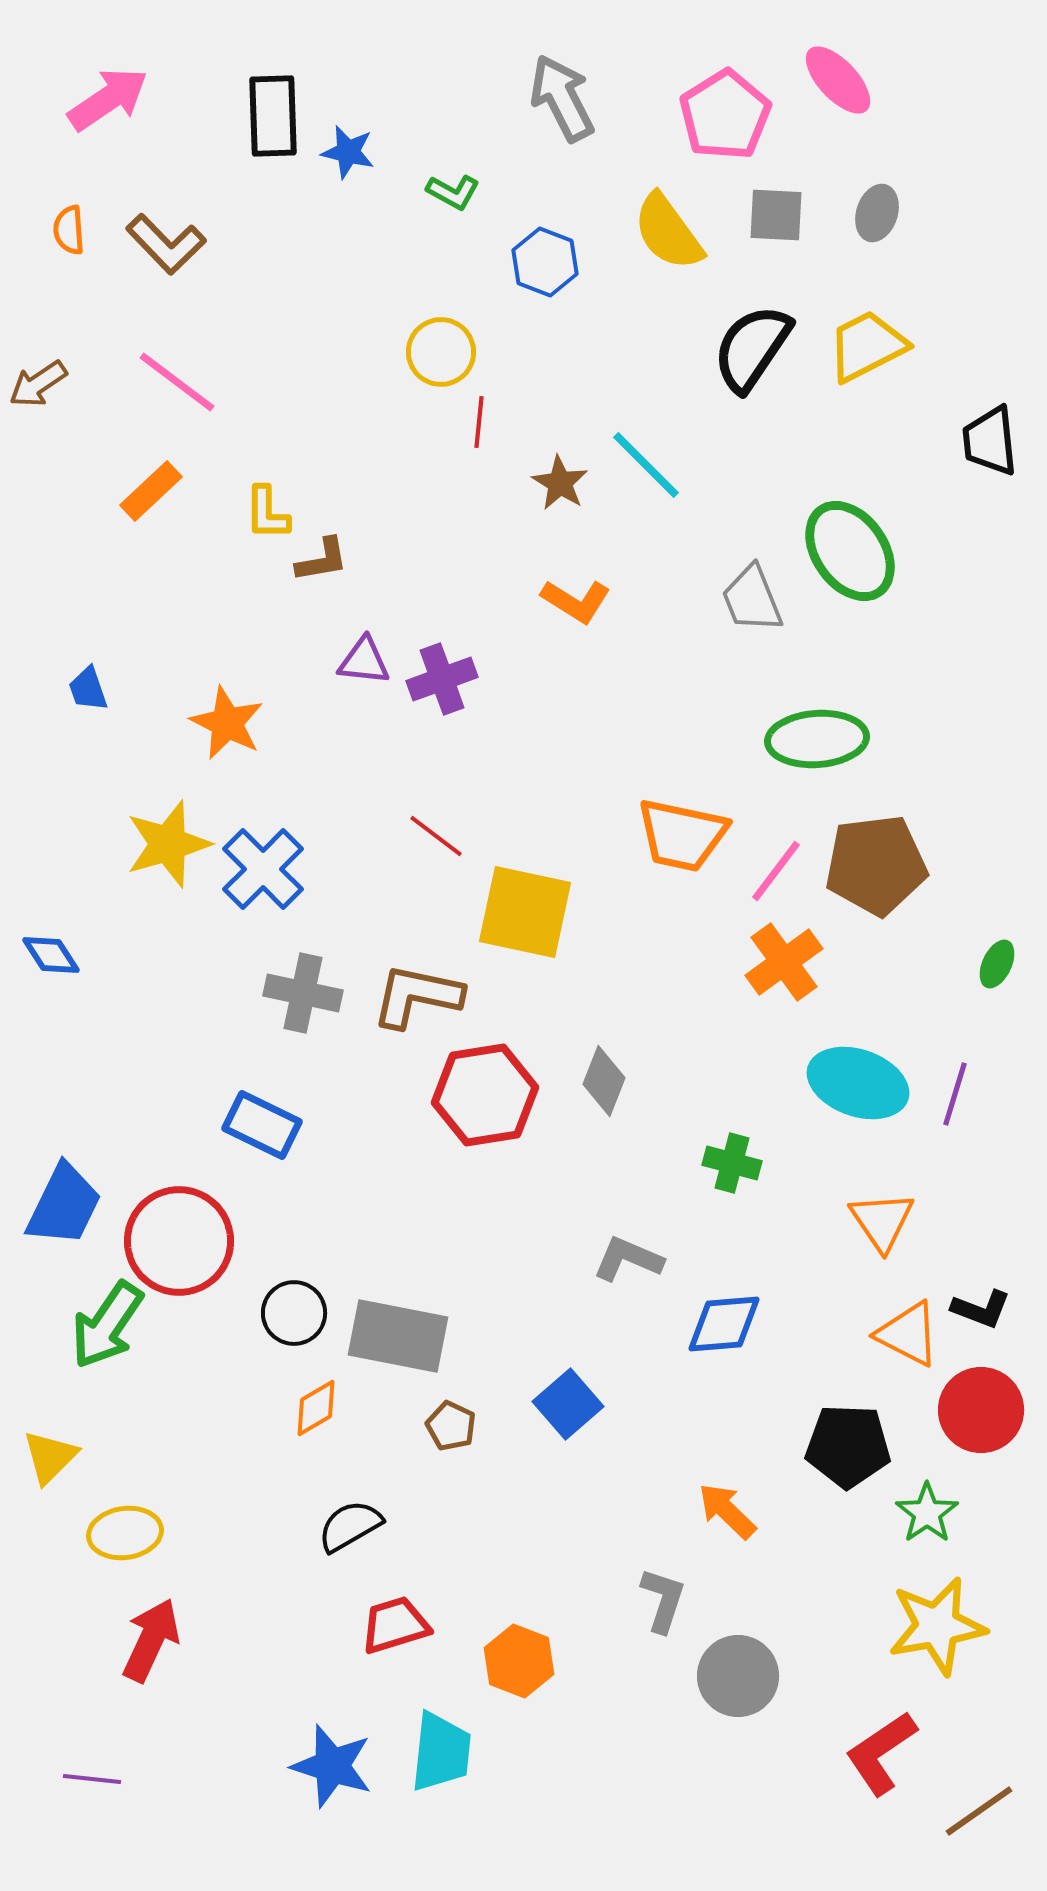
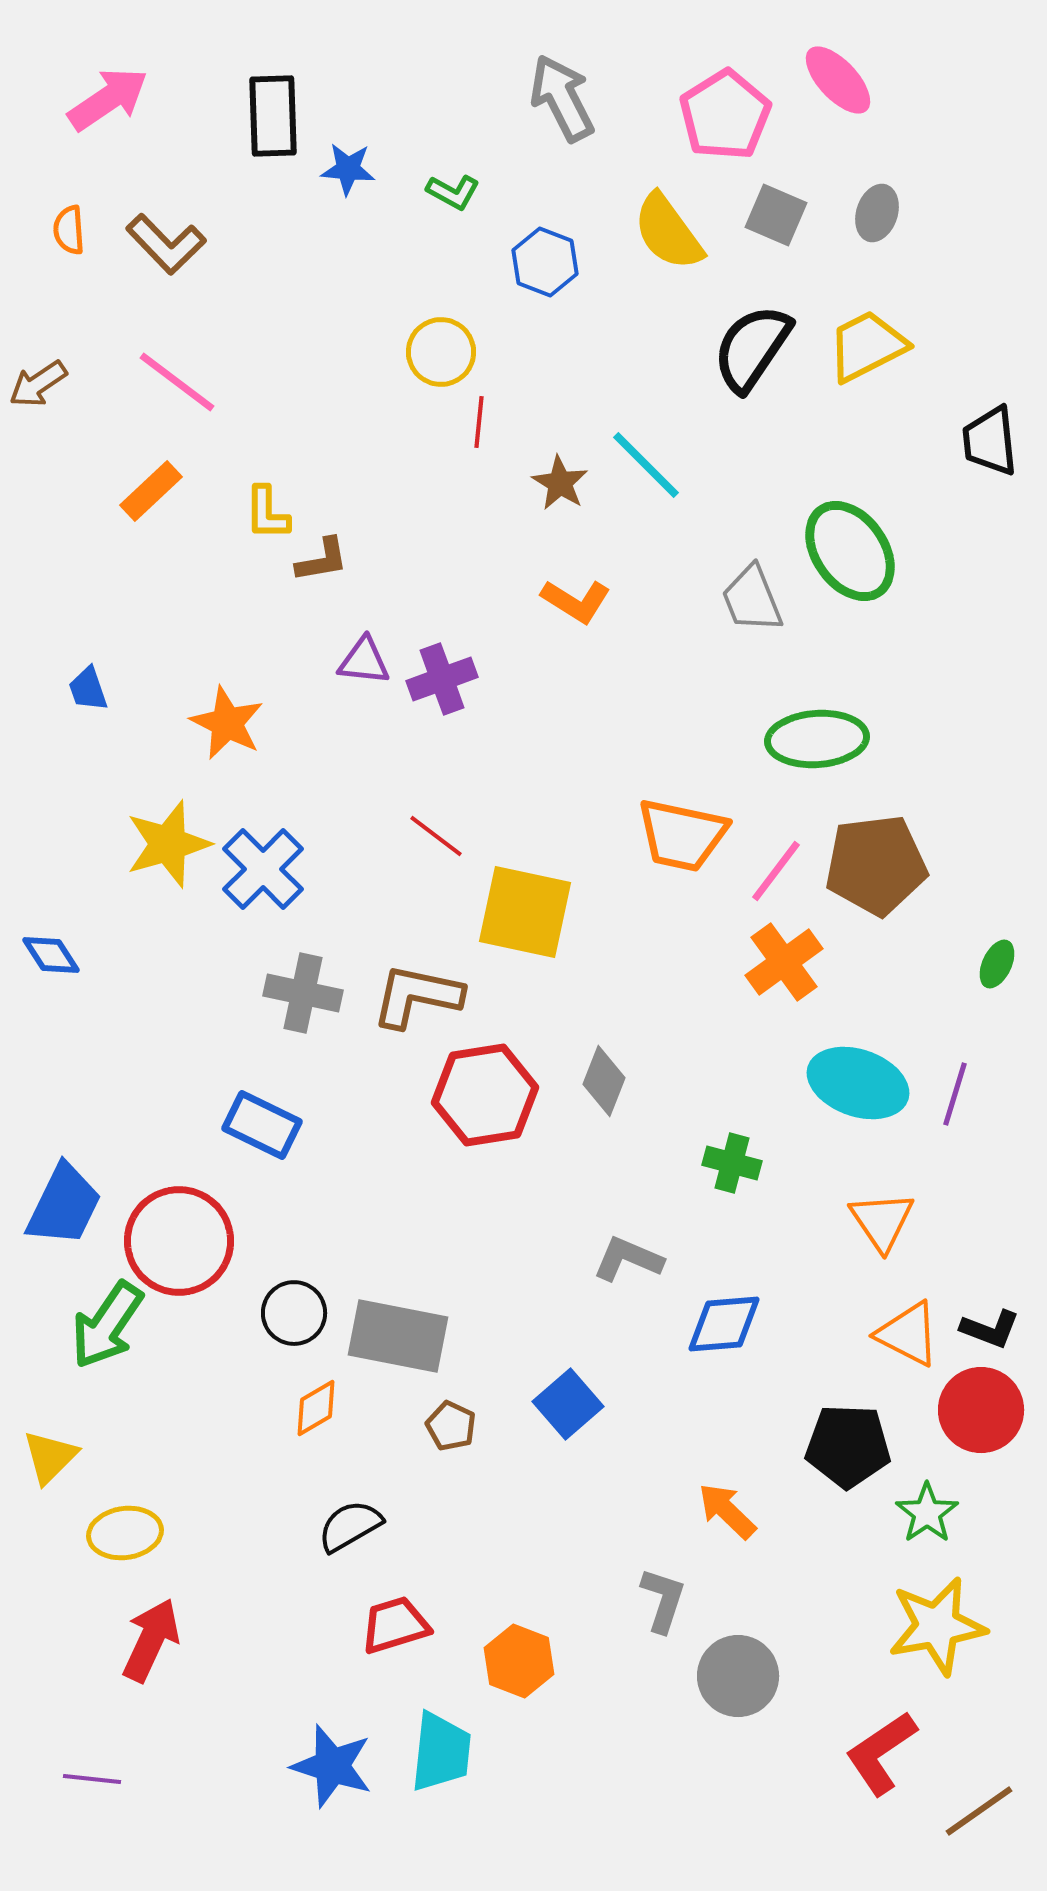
blue star at (348, 152): moved 17 px down; rotated 8 degrees counterclockwise
gray square at (776, 215): rotated 20 degrees clockwise
black L-shape at (981, 1309): moved 9 px right, 20 px down
